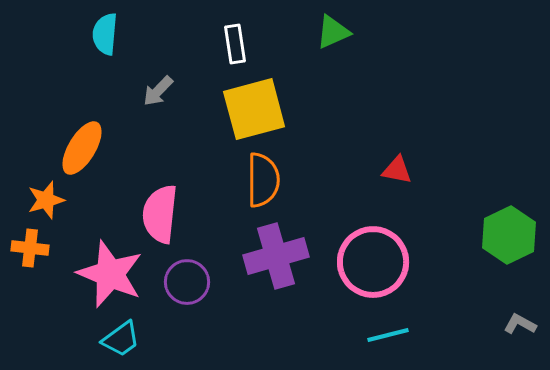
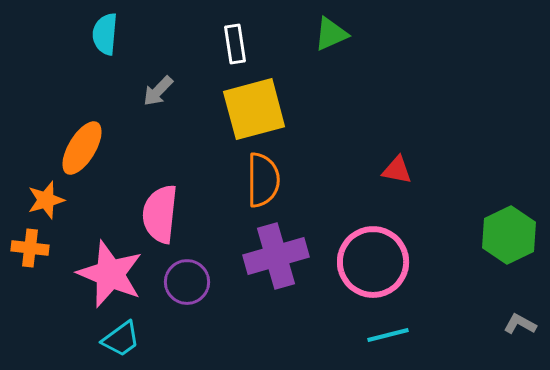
green triangle: moved 2 px left, 2 px down
